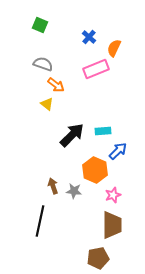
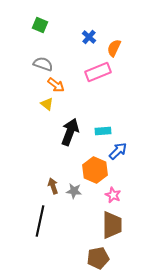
pink rectangle: moved 2 px right, 3 px down
black arrow: moved 2 px left, 3 px up; rotated 24 degrees counterclockwise
pink star: rotated 28 degrees counterclockwise
